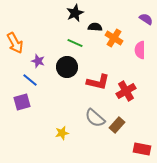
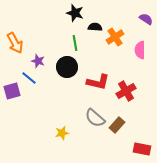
black star: rotated 30 degrees counterclockwise
orange cross: moved 1 px right, 1 px up; rotated 24 degrees clockwise
green line: rotated 56 degrees clockwise
blue line: moved 1 px left, 2 px up
purple square: moved 10 px left, 11 px up
